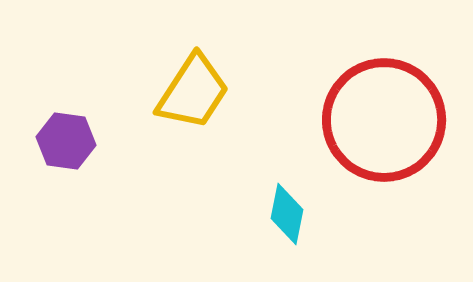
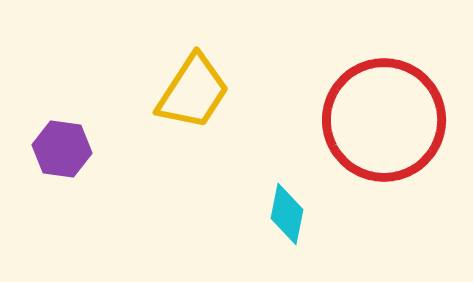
purple hexagon: moved 4 px left, 8 px down
